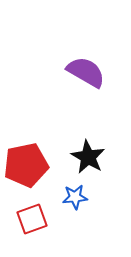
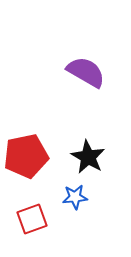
red pentagon: moved 9 px up
